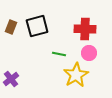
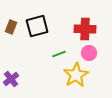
green line: rotated 32 degrees counterclockwise
